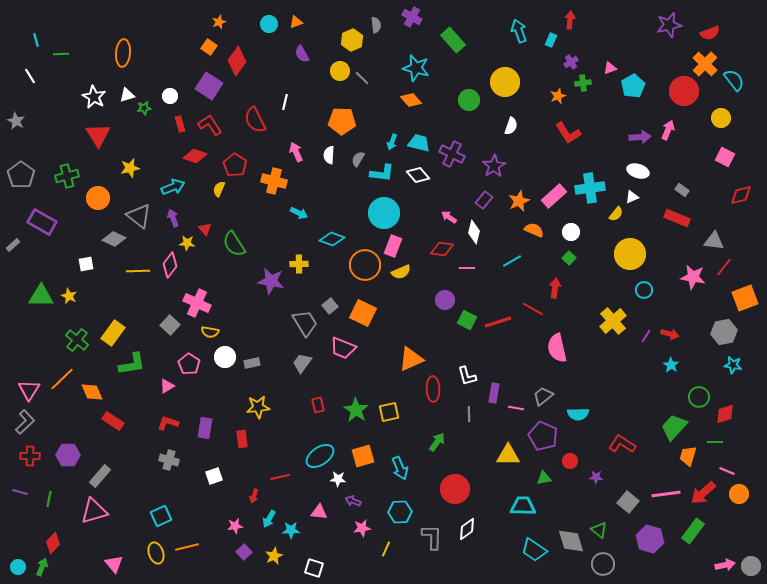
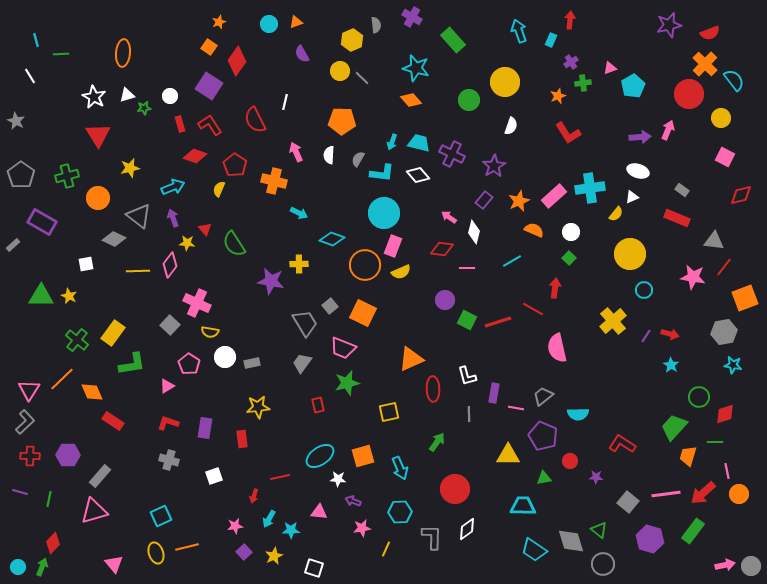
red circle at (684, 91): moved 5 px right, 3 px down
green star at (356, 410): moved 9 px left, 27 px up; rotated 25 degrees clockwise
pink line at (727, 471): rotated 56 degrees clockwise
